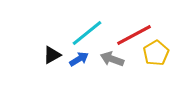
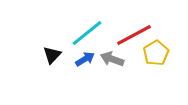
black triangle: rotated 18 degrees counterclockwise
blue arrow: moved 6 px right
